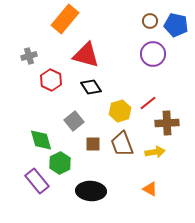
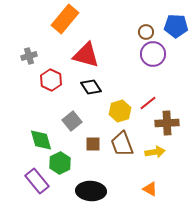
brown circle: moved 4 px left, 11 px down
blue pentagon: moved 1 px down; rotated 10 degrees counterclockwise
gray square: moved 2 px left
